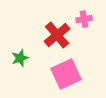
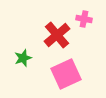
pink cross: rotated 21 degrees clockwise
green star: moved 3 px right
